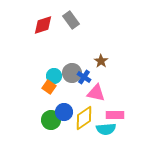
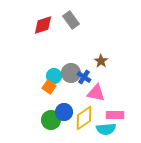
gray circle: moved 1 px left
